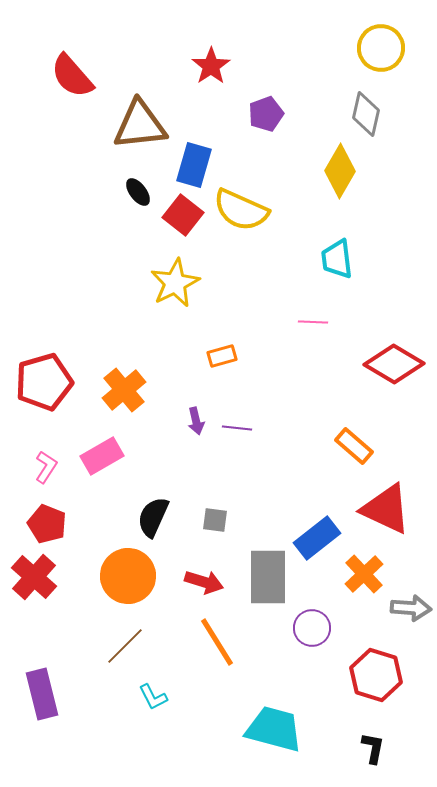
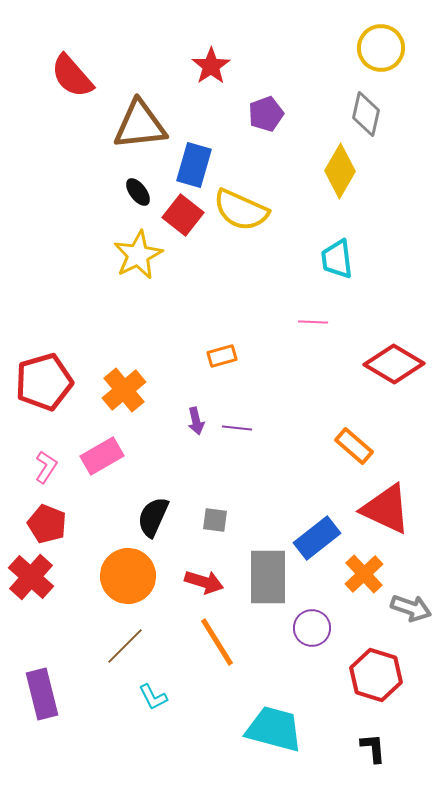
yellow star at (175, 283): moved 37 px left, 28 px up
red cross at (34, 577): moved 3 px left
gray arrow at (411, 608): rotated 15 degrees clockwise
black L-shape at (373, 748): rotated 16 degrees counterclockwise
